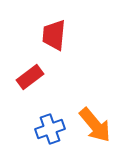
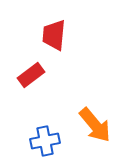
red rectangle: moved 1 px right, 2 px up
blue cross: moved 5 px left, 12 px down; rotated 8 degrees clockwise
